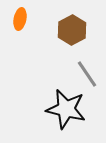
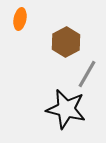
brown hexagon: moved 6 px left, 12 px down
gray line: rotated 64 degrees clockwise
